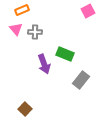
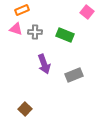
pink square: moved 1 px left, 1 px down; rotated 24 degrees counterclockwise
pink triangle: rotated 32 degrees counterclockwise
green rectangle: moved 19 px up
gray rectangle: moved 7 px left, 5 px up; rotated 30 degrees clockwise
